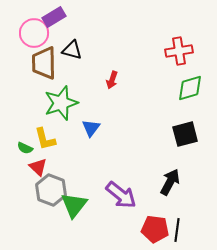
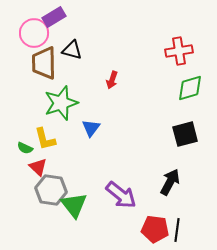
gray hexagon: rotated 12 degrees counterclockwise
green triangle: rotated 16 degrees counterclockwise
